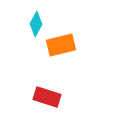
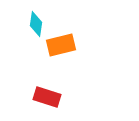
cyan diamond: rotated 20 degrees counterclockwise
